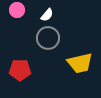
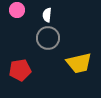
white semicircle: rotated 144 degrees clockwise
yellow trapezoid: moved 1 px left
red pentagon: rotated 10 degrees counterclockwise
